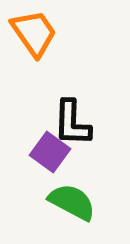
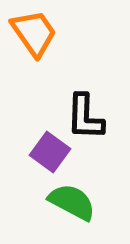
black L-shape: moved 13 px right, 6 px up
